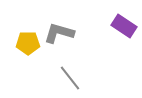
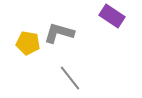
purple rectangle: moved 12 px left, 10 px up
yellow pentagon: rotated 10 degrees clockwise
